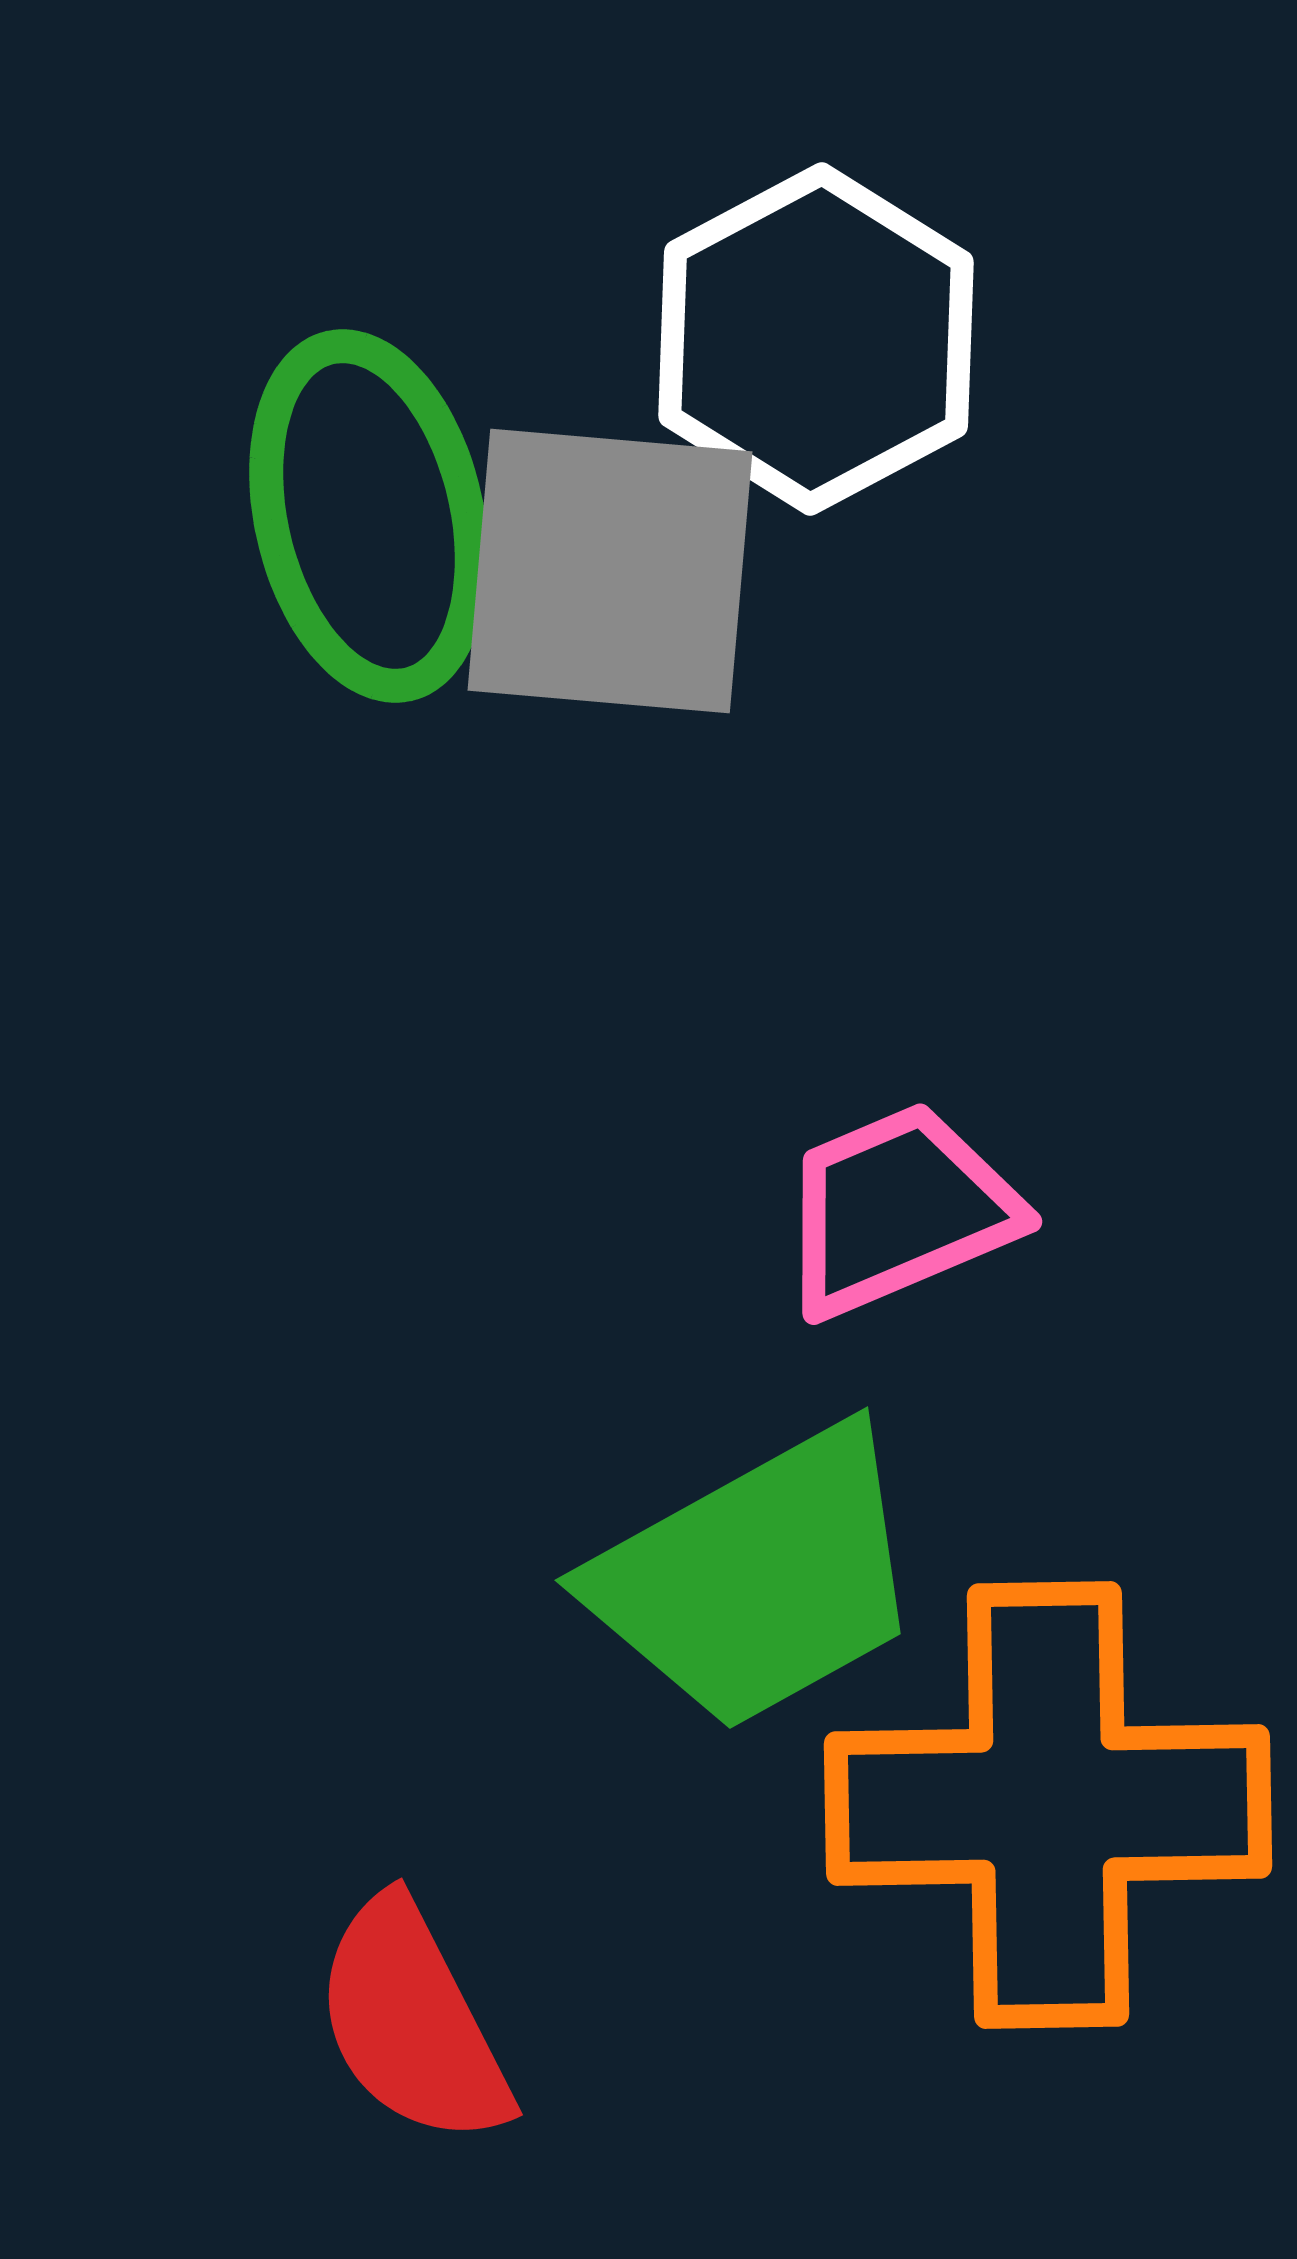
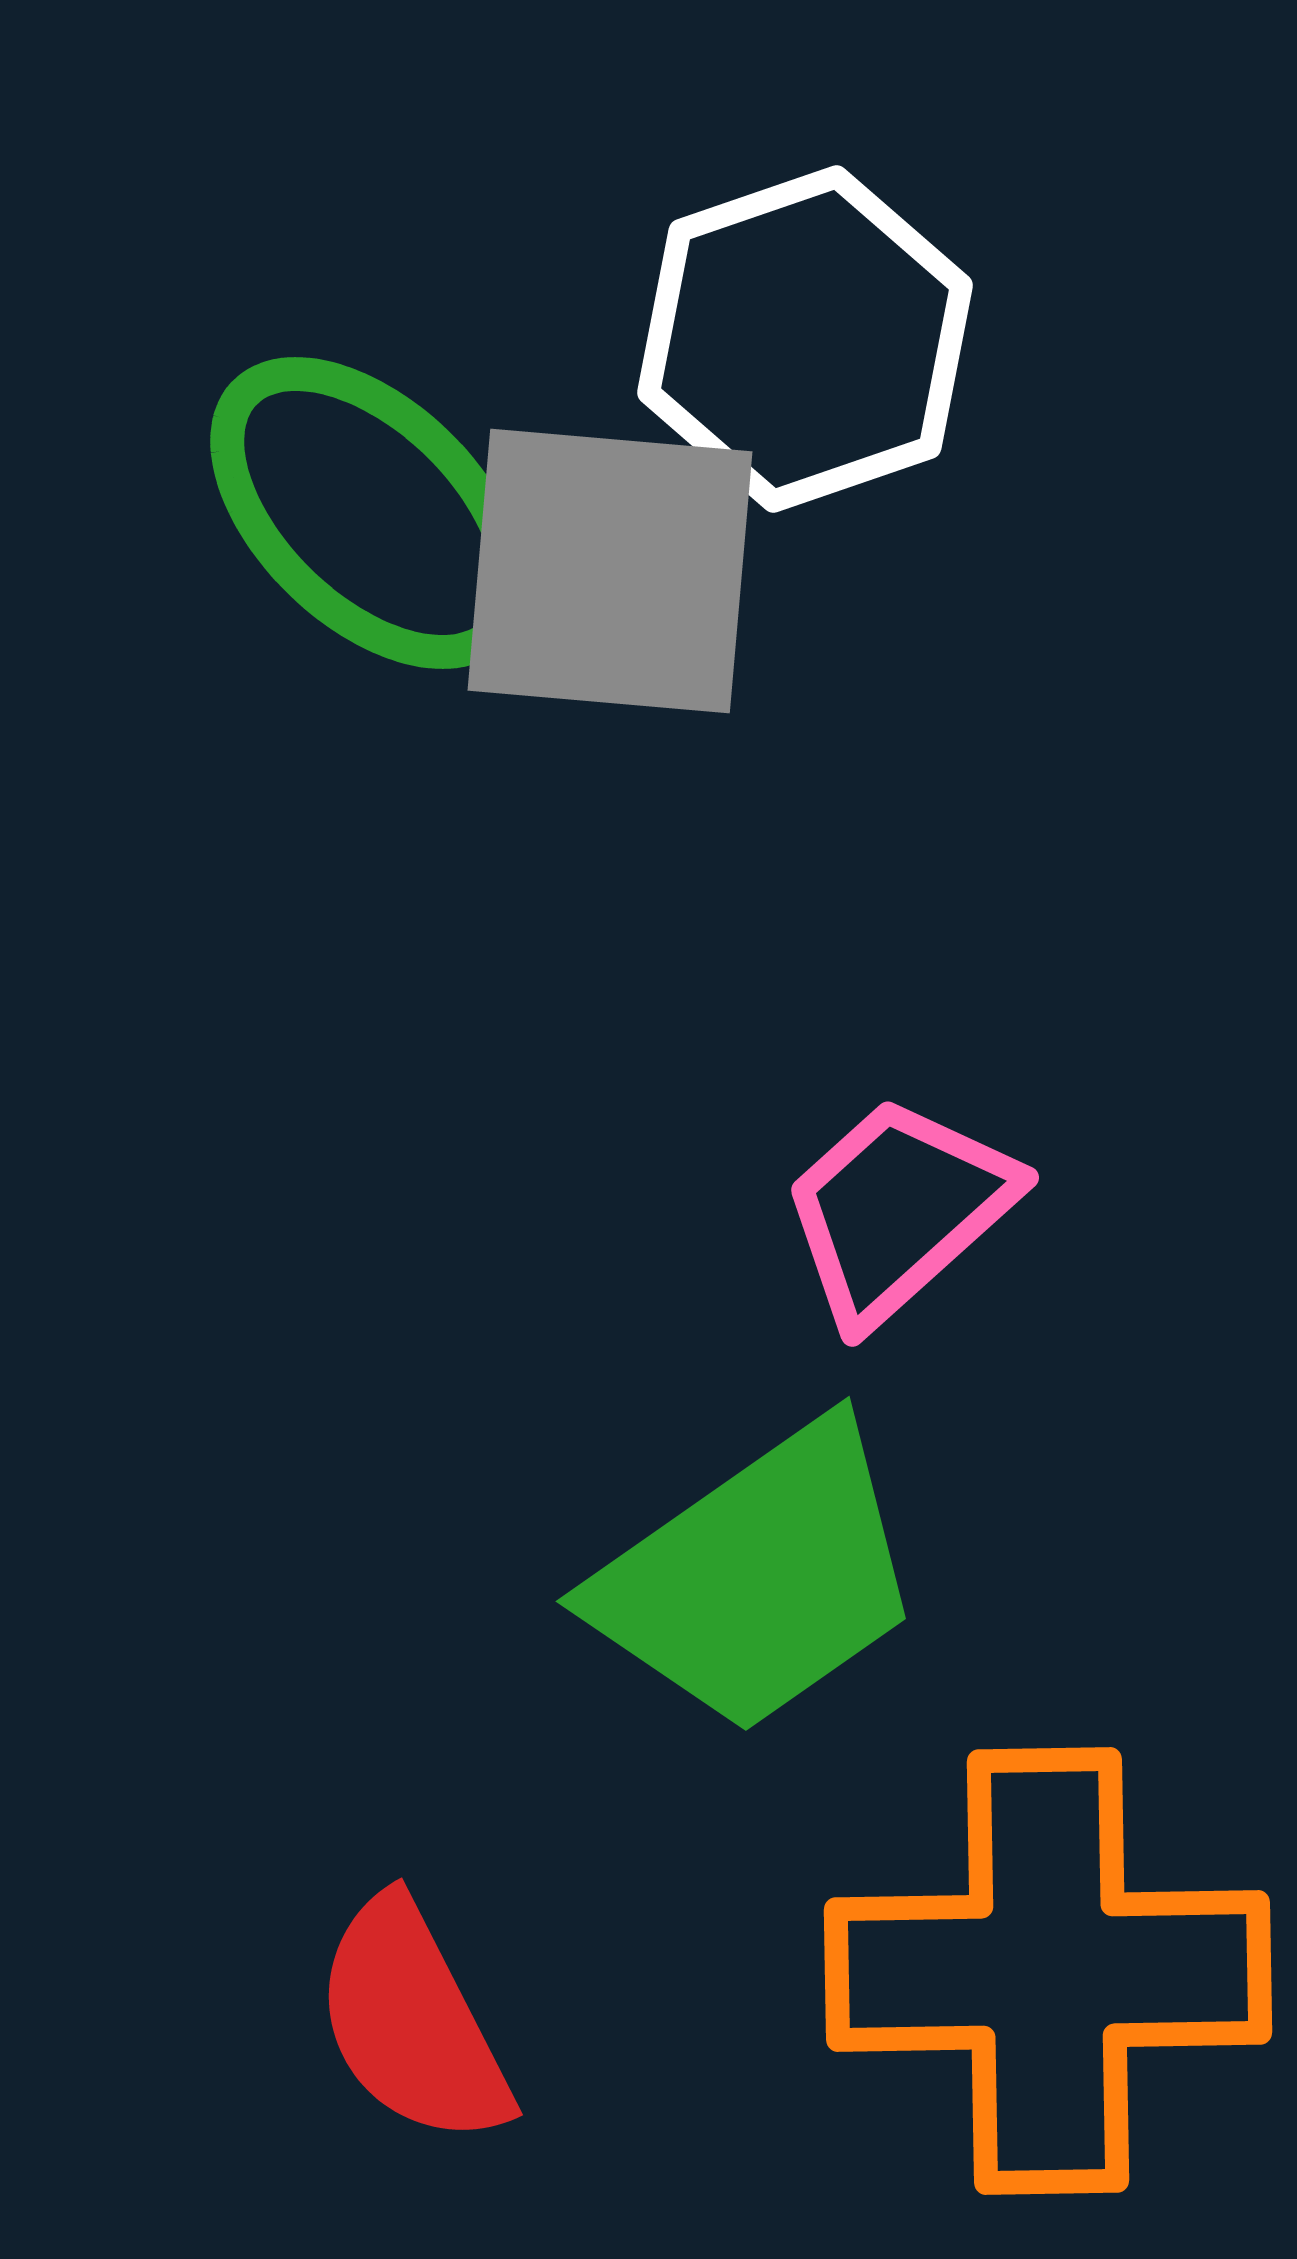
white hexagon: moved 11 px left; rotated 9 degrees clockwise
green ellipse: moved 3 px up; rotated 33 degrees counterclockwise
pink trapezoid: rotated 19 degrees counterclockwise
green trapezoid: rotated 6 degrees counterclockwise
orange cross: moved 166 px down
